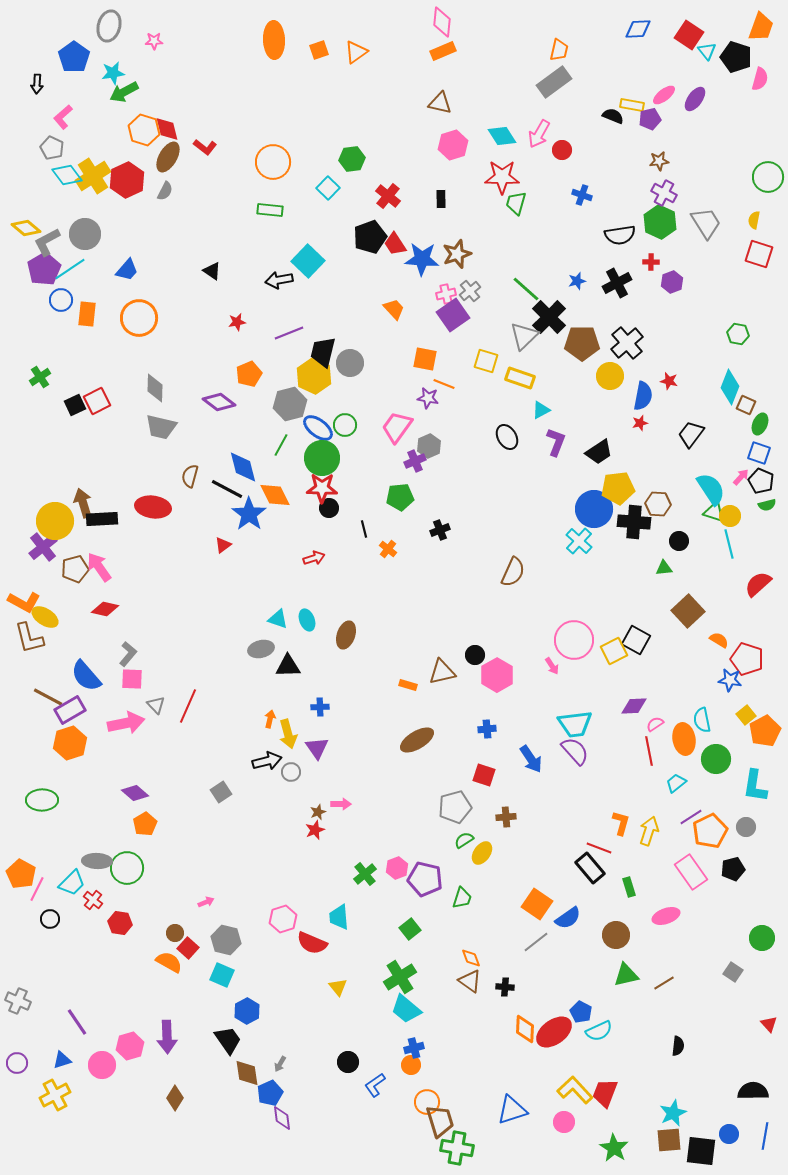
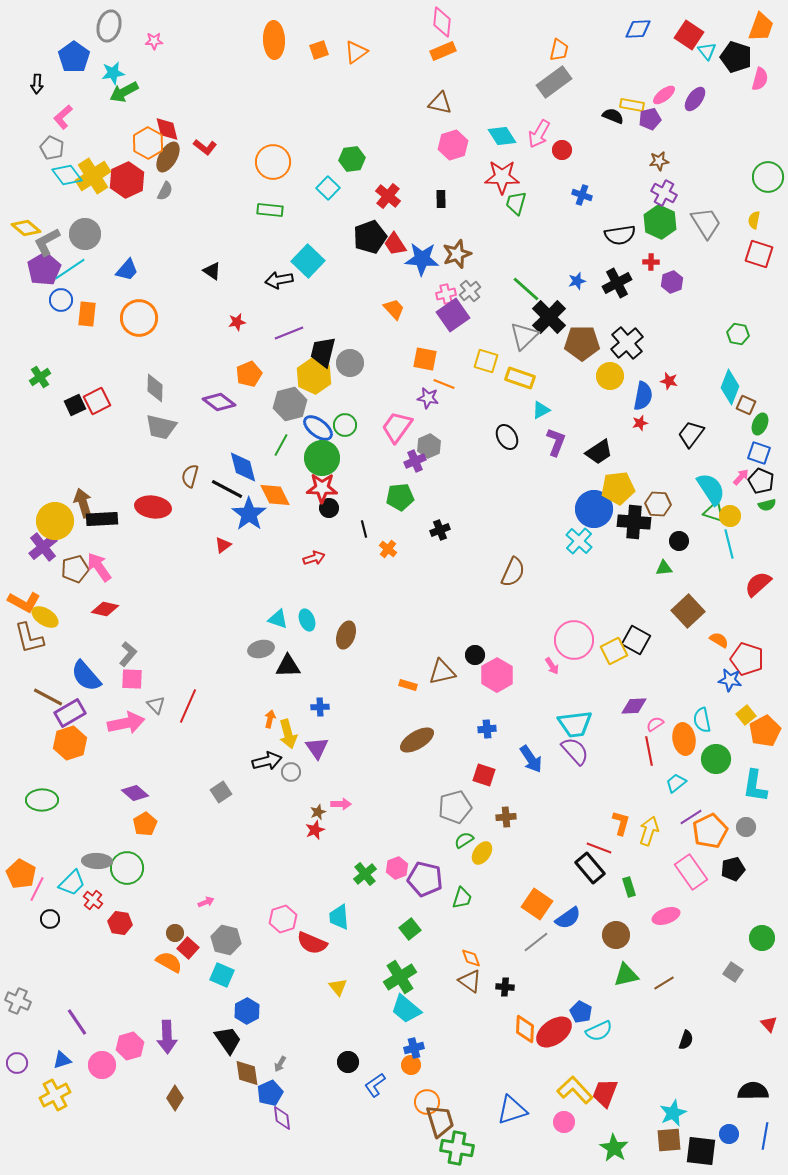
orange hexagon at (144, 130): moved 4 px right, 13 px down; rotated 12 degrees clockwise
purple rectangle at (70, 710): moved 3 px down
black semicircle at (678, 1046): moved 8 px right, 6 px up; rotated 12 degrees clockwise
